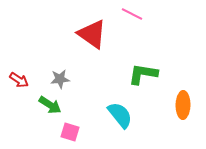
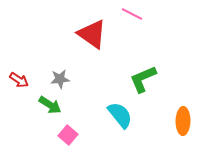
green L-shape: moved 5 px down; rotated 32 degrees counterclockwise
orange ellipse: moved 16 px down
pink square: moved 2 px left, 3 px down; rotated 24 degrees clockwise
